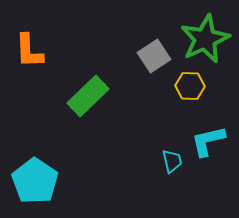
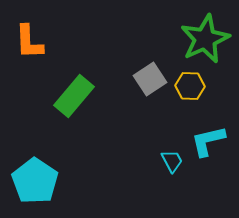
orange L-shape: moved 9 px up
gray square: moved 4 px left, 23 px down
green rectangle: moved 14 px left; rotated 6 degrees counterclockwise
cyan trapezoid: rotated 15 degrees counterclockwise
